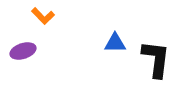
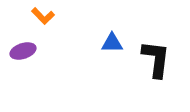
blue triangle: moved 3 px left
